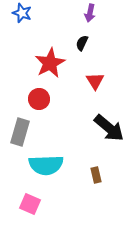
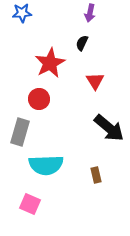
blue star: rotated 24 degrees counterclockwise
